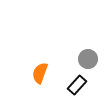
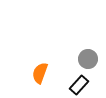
black rectangle: moved 2 px right
